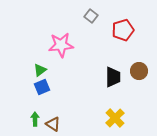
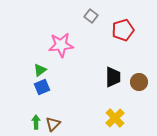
brown circle: moved 11 px down
green arrow: moved 1 px right, 3 px down
brown triangle: rotated 42 degrees clockwise
